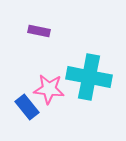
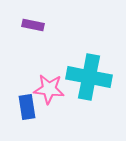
purple rectangle: moved 6 px left, 6 px up
blue rectangle: rotated 30 degrees clockwise
